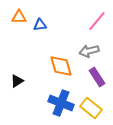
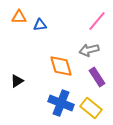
gray arrow: moved 1 px up
